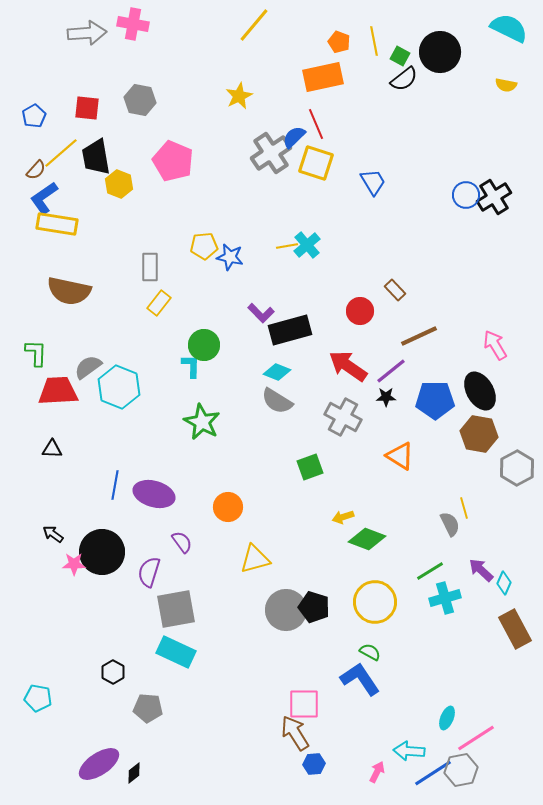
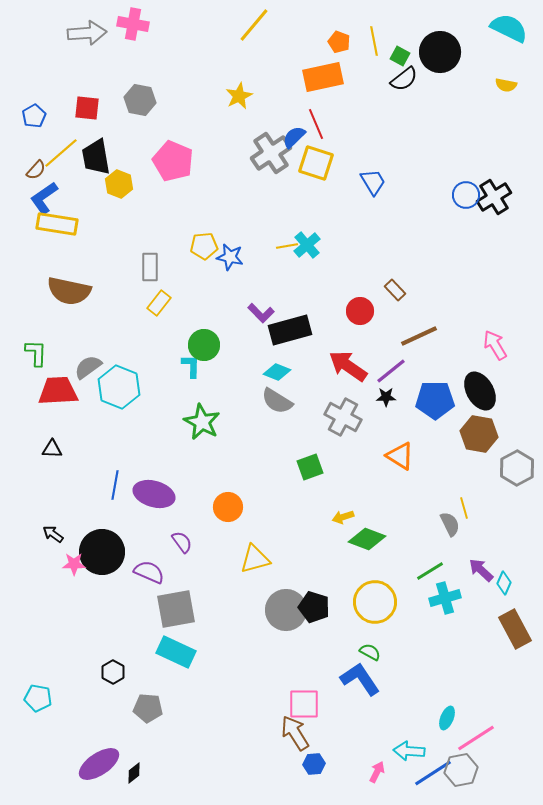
purple semicircle at (149, 572): rotated 96 degrees clockwise
